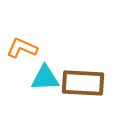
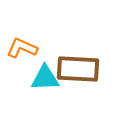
brown rectangle: moved 5 px left, 14 px up
